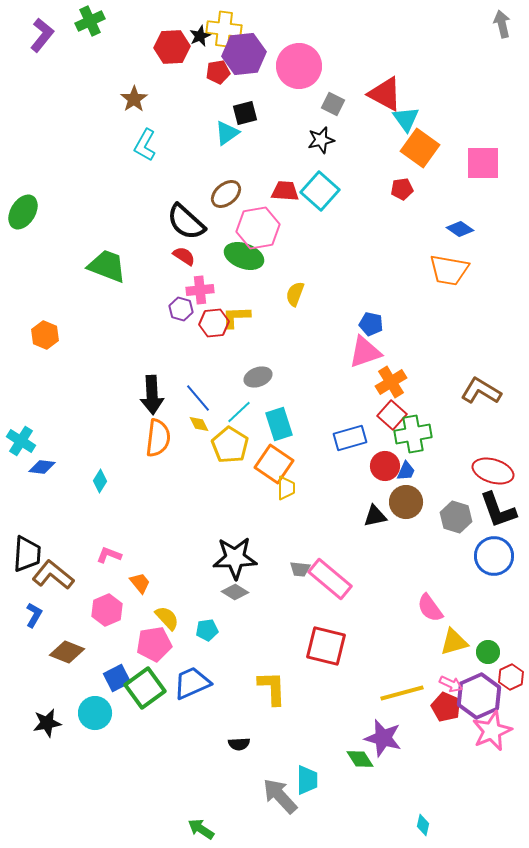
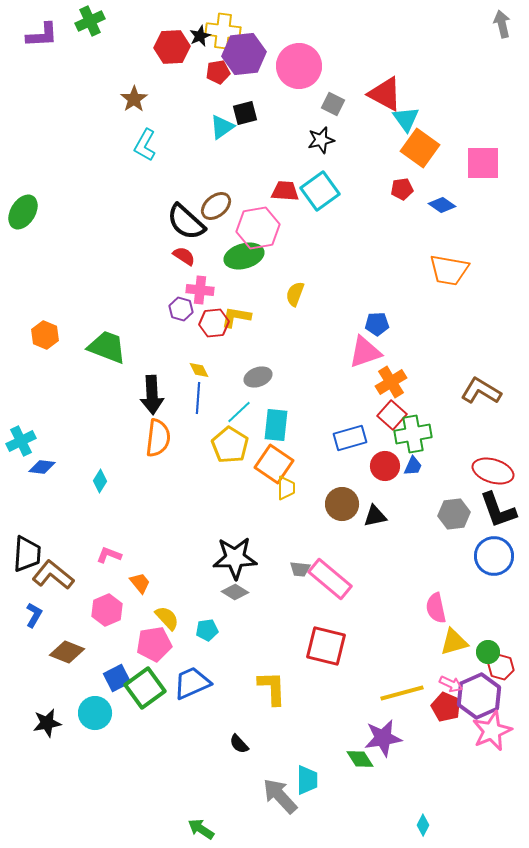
yellow cross at (224, 29): moved 1 px left, 2 px down
purple L-shape at (42, 35): rotated 48 degrees clockwise
cyan triangle at (227, 133): moved 5 px left, 6 px up
cyan square at (320, 191): rotated 12 degrees clockwise
brown ellipse at (226, 194): moved 10 px left, 12 px down
blue diamond at (460, 229): moved 18 px left, 24 px up
green ellipse at (244, 256): rotated 36 degrees counterclockwise
green trapezoid at (107, 266): moved 81 px down
pink cross at (200, 290): rotated 12 degrees clockwise
yellow L-shape at (236, 317): rotated 12 degrees clockwise
blue pentagon at (371, 324): moved 6 px right; rotated 15 degrees counterclockwise
blue line at (198, 398): rotated 44 degrees clockwise
yellow diamond at (199, 424): moved 54 px up
cyan rectangle at (279, 424): moved 3 px left, 1 px down; rotated 24 degrees clockwise
cyan cross at (21, 441): rotated 32 degrees clockwise
blue trapezoid at (406, 471): moved 7 px right, 5 px up
brown circle at (406, 502): moved 64 px left, 2 px down
gray hexagon at (456, 517): moved 2 px left, 3 px up; rotated 24 degrees counterclockwise
pink semicircle at (430, 608): moved 6 px right; rotated 24 degrees clockwise
red hexagon at (511, 677): moved 10 px left, 10 px up; rotated 20 degrees counterclockwise
purple star at (383, 738): rotated 24 degrees counterclockwise
black semicircle at (239, 744): rotated 50 degrees clockwise
cyan diamond at (423, 825): rotated 15 degrees clockwise
